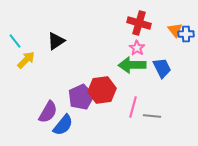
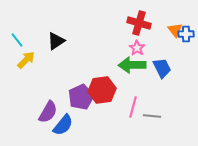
cyan line: moved 2 px right, 1 px up
